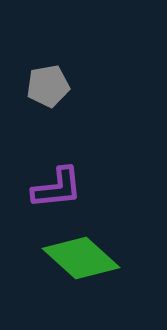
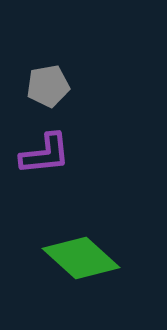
purple L-shape: moved 12 px left, 34 px up
